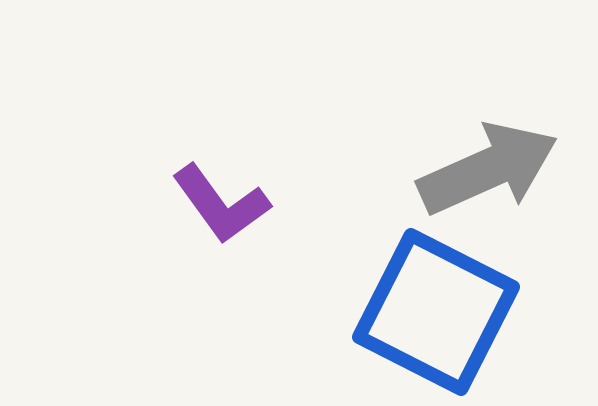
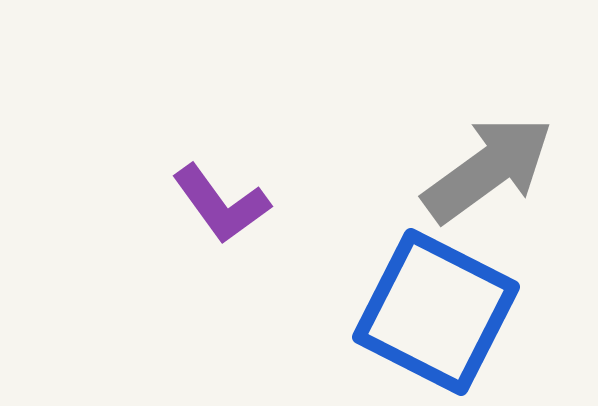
gray arrow: rotated 12 degrees counterclockwise
